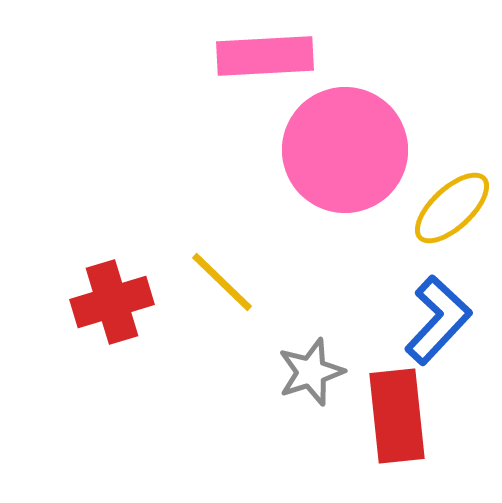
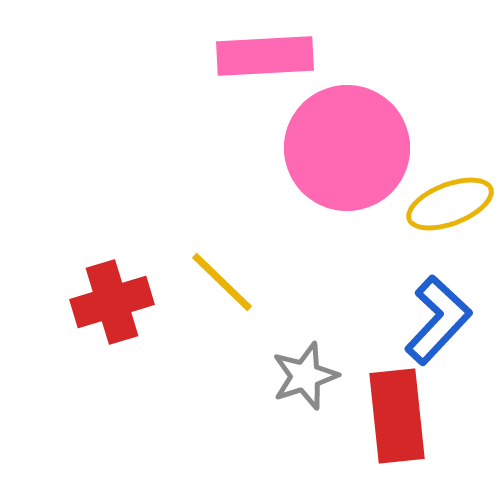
pink circle: moved 2 px right, 2 px up
yellow ellipse: moved 2 px left, 4 px up; rotated 22 degrees clockwise
gray star: moved 6 px left, 4 px down
